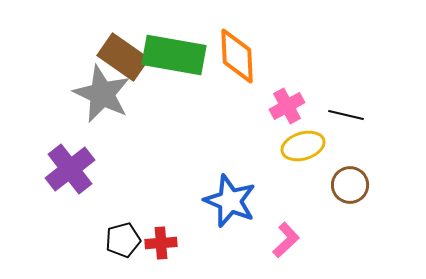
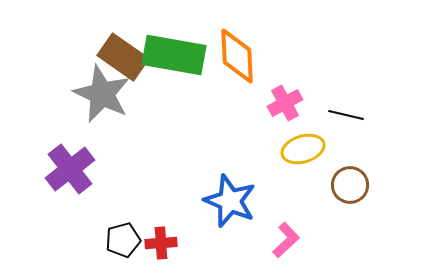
pink cross: moved 2 px left, 3 px up
yellow ellipse: moved 3 px down
